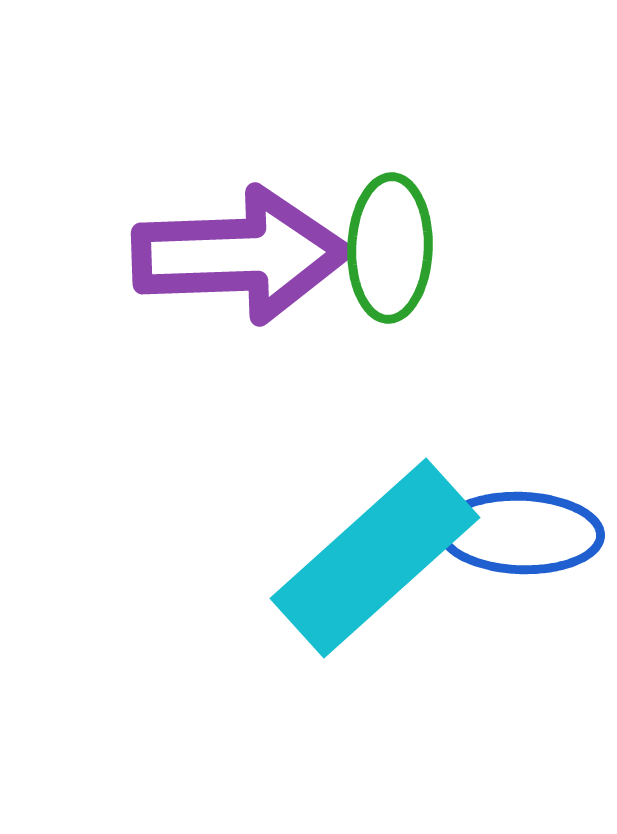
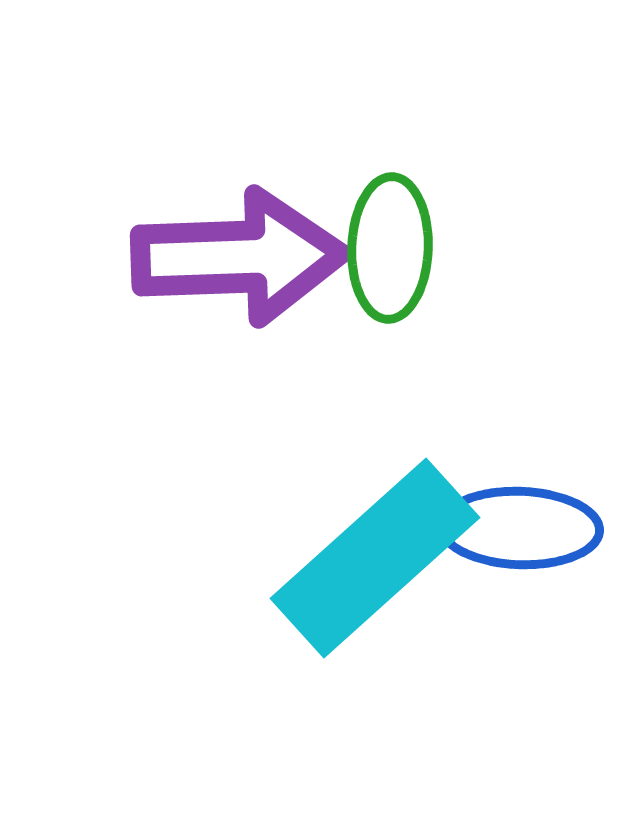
purple arrow: moved 1 px left, 2 px down
blue ellipse: moved 1 px left, 5 px up
